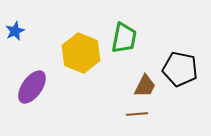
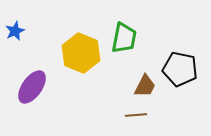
brown line: moved 1 px left, 1 px down
